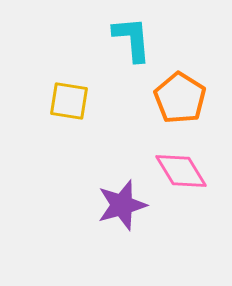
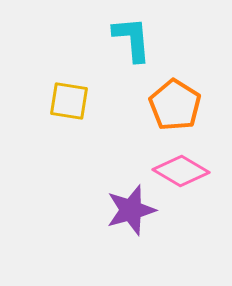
orange pentagon: moved 5 px left, 7 px down
pink diamond: rotated 28 degrees counterclockwise
purple star: moved 9 px right, 5 px down
